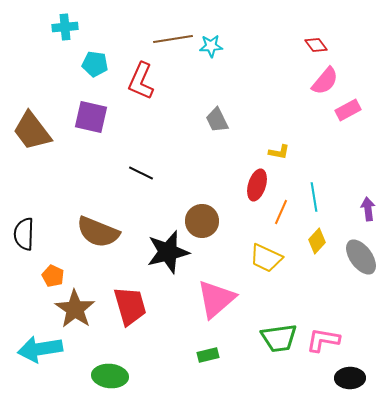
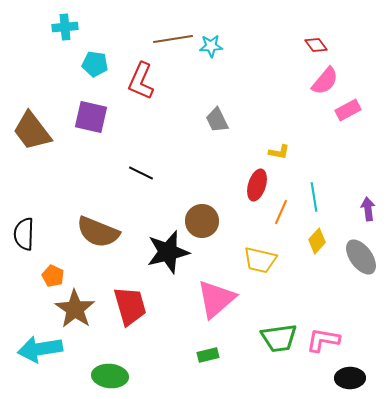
yellow trapezoid: moved 6 px left, 2 px down; rotated 12 degrees counterclockwise
